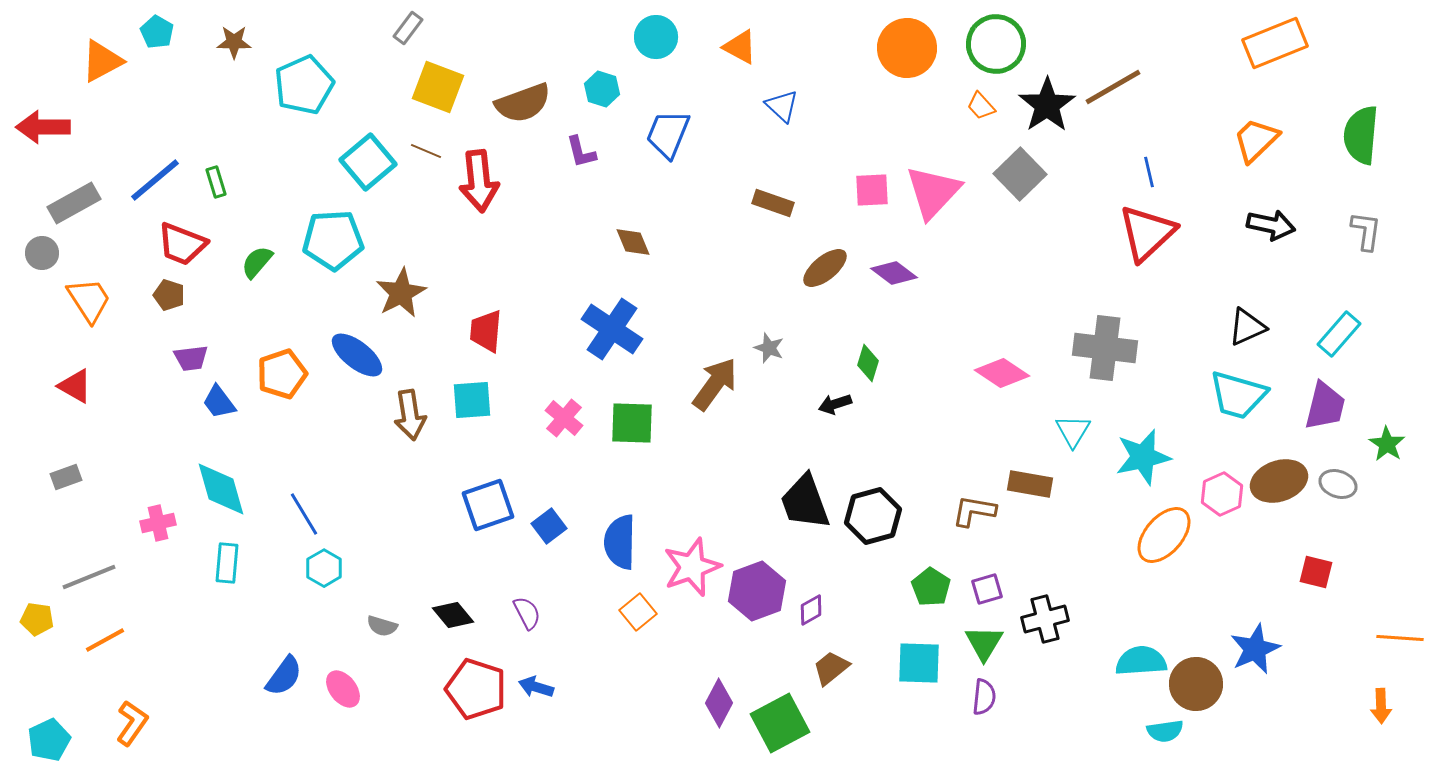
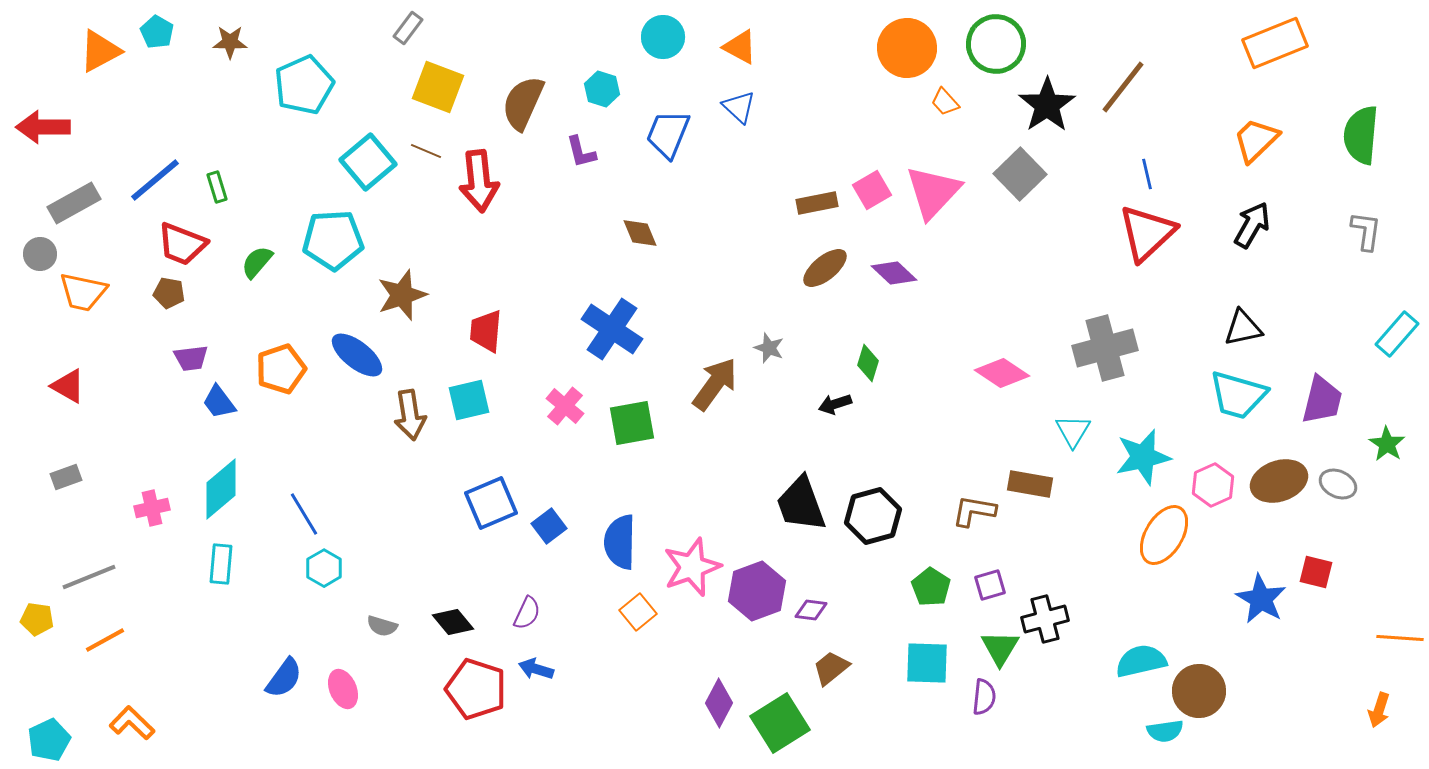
cyan circle at (656, 37): moved 7 px right
brown star at (234, 42): moved 4 px left
orange triangle at (102, 61): moved 2 px left, 10 px up
brown line at (1113, 87): moved 10 px right; rotated 22 degrees counterclockwise
brown semicircle at (523, 103): rotated 134 degrees clockwise
blue triangle at (782, 106): moved 43 px left, 1 px down
orange trapezoid at (981, 106): moved 36 px left, 4 px up
blue line at (1149, 172): moved 2 px left, 2 px down
green rectangle at (216, 182): moved 1 px right, 5 px down
pink square at (872, 190): rotated 27 degrees counterclockwise
brown rectangle at (773, 203): moved 44 px right; rotated 30 degrees counterclockwise
black arrow at (1271, 225): moved 19 px left; rotated 72 degrees counterclockwise
brown diamond at (633, 242): moved 7 px right, 9 px up
gray circle at (42, 253): moved 2 px left, 1 px down
purple diamond at (894, 273): rotated 6 degrees clockwise
brown star at (401, 293): moved 1 px right, 2 px down; rotated 9 degrees clockwise
brown pentagon at (169, 295): moved 2 px up; rotated 8 degrees counterclockwise
orange trapezoid at (89, 300): moved 6 px left, 8 px up; rotated 135 degrees clockwise
black triangle at (1247, 327): moved 4 px left, 1 px down; rotated 12 degrees clockwise
cyan rectangle at (1339, 334): moved 58 px right
gray cross at (1105, 348): rotated 22 degrees counterclockwise
orange pentagon at (282, 374): moved 1 px left, 5 px up
red triangle at (75, 386): moved 7 px left
cyan square at (472, 400): moved 3 px left; rotated 9 degrees counterclockwise
purple trapezoid at (1325, 406): moved 3 px left, 6 px up
pink cross at (564, 418): moved 1 px right, 12 px up
green square at (632, 423): rotated 12 degrees counterclockwise
gray ellipse at (1338, 484): rotated 6 degrees clockwise
cyan diamond at (221, 489): rotated 66 degrees clockwise
pink hexagon at (1222, 494): moved 9 px left, 9 px up
black trapezoid at (805, 502): moved 4 px left, 2 px down
blue square at (488, 505): moved 3 px right, 2 px up; rotated 4 degrees counterclockwise
pink cross at (158, 523): moved 6 px left, 15 px up
orange ellipse at (1164, 535): rotated 10 degrees counterclockwise
cyan rectangle at (227, 563): moved 6 px left, 1 px down
purple square at (987, 589): moved 3 px right, 4 px up
purple diamond at (811, 610): rotated 36 degrees clockwise
purple semicircle at (527, 613): rotated 52 degrees clockwise
black diamond at (453, 615): moved 7 px down
green triangle at (984, 643): moved 16 px right, 5 px down
blue star at (1255, 649): moved 6 px right, 50 px up; rotated 18 degrees counterclockwise
cyan semicircle at (1141, 661): rotated 9 degrees counterclockwise
cyan square at (919, 663): moved 8 px right
blue semicircle at (284, 676): moved 2 px down
brown circle at (1196, 684): moved 3 px right, 7 px down
blue arrow at (536, 687): moved 18 px up
pink ellipse at (343, 689): rotated 15 degrees clockwise
orange arrow at (1381, 706): moved 2 px left, 4 px down; rotated 20 degrees clockwise
orange L-shape at (132, 723): rotated 81 degrees counterclockwise
green square at (780, 723): rotated 4 degrees counterclockwise
